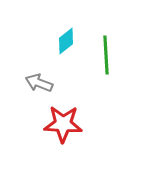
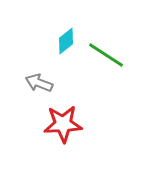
green line: rotated 54 degrees counterclockwise
red star: rotated 6 degrees counterclockwise
